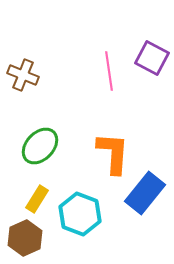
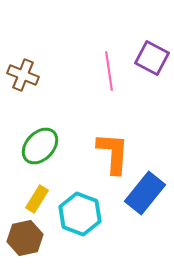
brown hexagon: rotated 12 degrees clockwise
